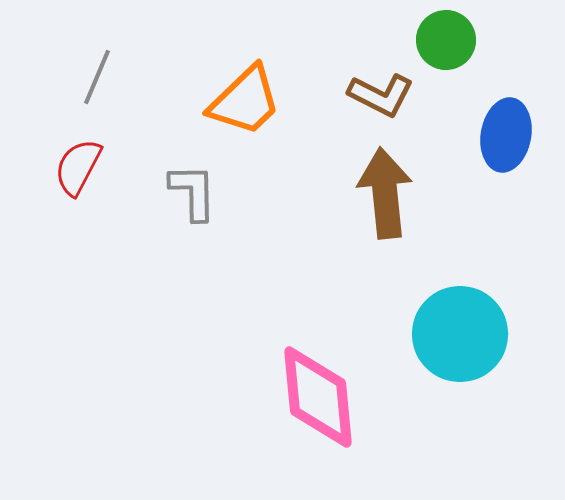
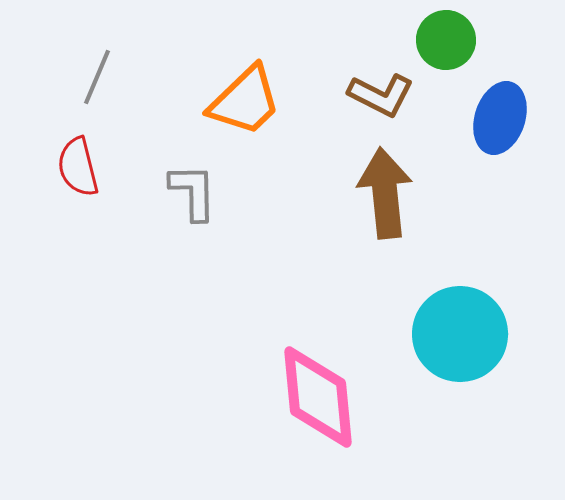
blue ellipse: moved 6 px left, 17 px up; rotated 8 degrees clockwise
red semicircle: rotated 42 degrees counterclockwise
